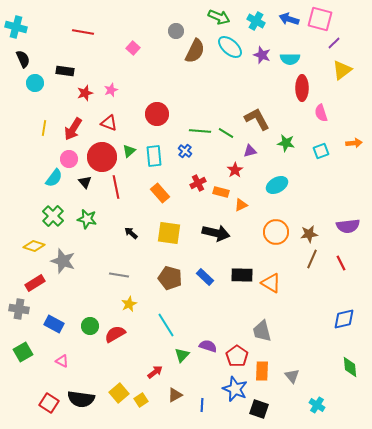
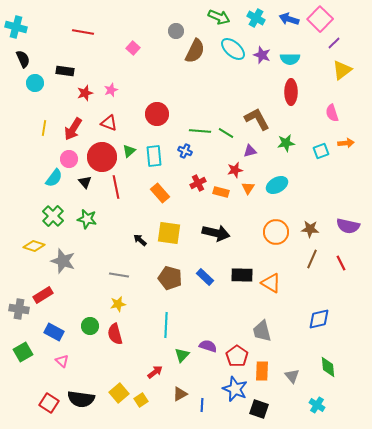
pink square at (320, 19): rotated 30 degrees clockwise
cyan cross at (256, 21): moved 3 px up
cyan ellipse at (230, 47): moved 3 px right, 2 px down
red ellipse at (302, 88): moved 11 px left, 4 px down
pink semicircle at (321, 113): moved 11 px right
green star at (286, 143): rotated 18 degrees counterclockwise
orange arrow at (354, 143): moved 8 px left
blue cross at (185, 151): rotated 16 degrees counterclockwise
red star at (235, 170): rotated 21 degrees clockwise
orange triangle at (241, 205): moved 7 px right, 17 px up; rotated 32 degrees counterclockwise
purple semicircle at (348, 226): rotated 20 degrees clockwise
black arrow at (131, 233): moved 9 px right, 7 px down
brown star at (309, 234): moved 1 px right, 5 px up; rotated 12 degrees clockwise
red rectangle at (35, 283): moved 8 px right, 12 px down
yellow star at (129, 304): moved 11 px left; rotated 14 degrees clockwise
blue diamond at (344, 319): moved 25 px left
blue rectangle at (54, 324): moved 8 px down
cyan line at (166, 325): rotated 35 degrees clockwise
red semicircle at (115, 334): rotated 75 degrees counterclockwise
pink triangle at (62, 361): rotated 16 degrees clockwise
green diamond at (350, 367): moved 22 px left
brown triangle at (175, 395): moved 5 px right, 1 px up
